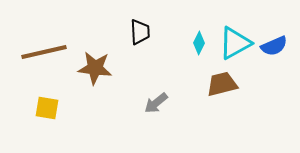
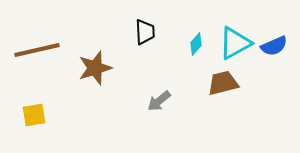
black trapezoid: moved 5 px right
cyan diamond: moved 3 px left, 1 px down; rotated 15 degrees clockwise
brown line: moved 7 px left, 2 px up
brown star: rotated 24 degrees counterclockwise
brown trapezoid: moved 1 px right, 1 px up
gray arrow: moved 3 px right, 2 px up
yellow square: moved 13 px left, 7 px down; rotated 20 degrees counterclockwise
